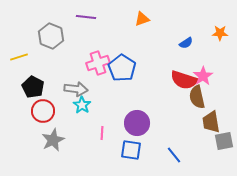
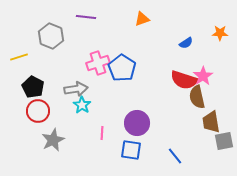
gray arrow: rotated 15 degrees counterclockwise
red circle: moved 5 px left
blue line: moved 1 px right, 1 px down
